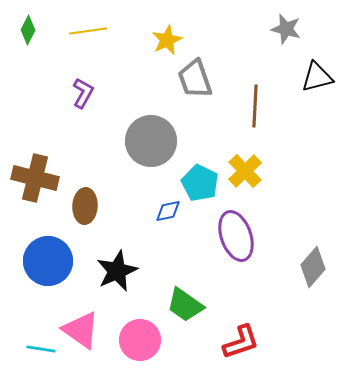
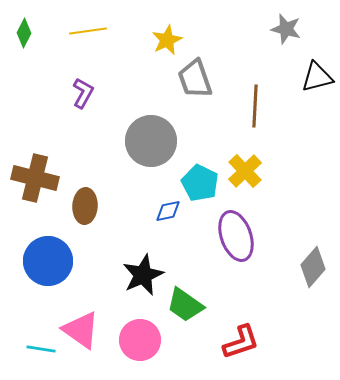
green diamond: moved 4 px left, 3 px down
black star: moved 26 px right, 4 px down
